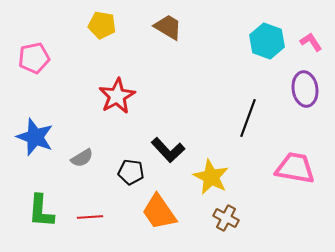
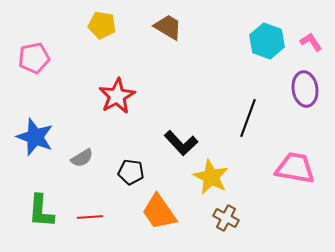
black L-shape: moved 13 px right, 7 px up
